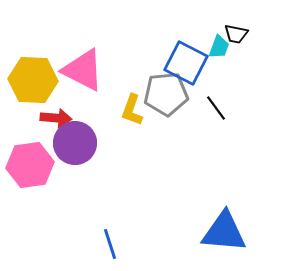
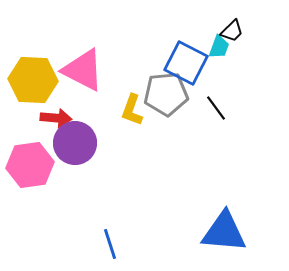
black trapezoid: moved 4 px left, 3 px up; rotated 55 degrees counterclockwise
